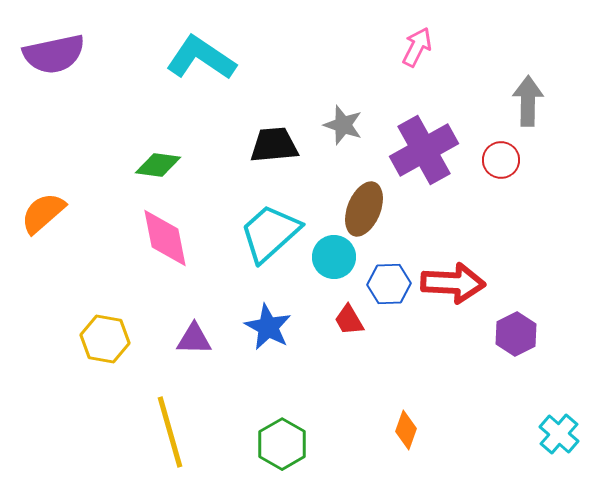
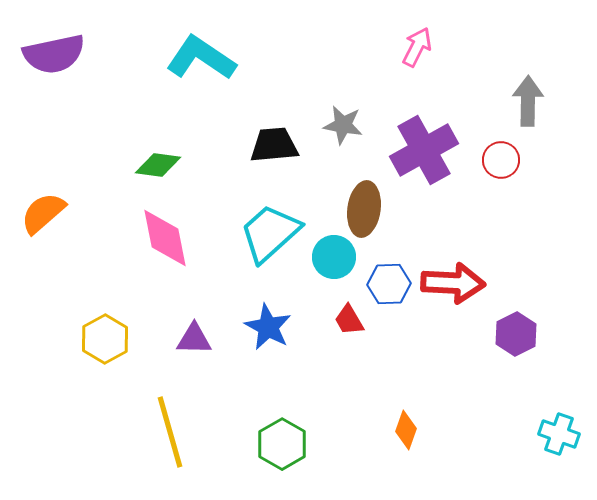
gray star: rotated 9 degrees counterclockwise
brown ellipse: rotated 14 degrees counterclockwise
yellow hexagon: rotated 21 degrees clockwise
cyan cross: rotated 21 degrees counterclockwise
